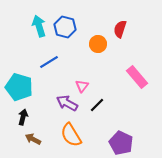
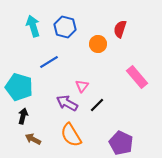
cyan arrow: moved 6 px left
black arrow: moved 1 px up
